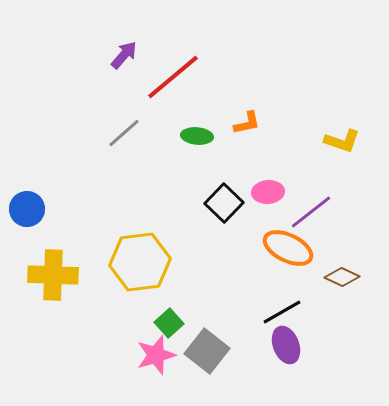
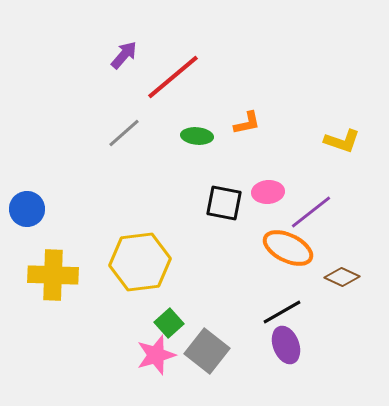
black square: rotated 33 degrees counterclockwise
